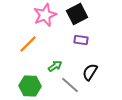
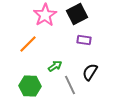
pink star: rotated 10 degrees counterclockwise
purple rectangle: moved 3 px right
gray line: rotated 24 degrees clockwise
